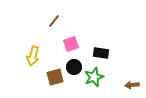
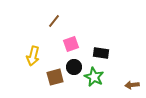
green star: rotated 24 degrees counterclockwise
